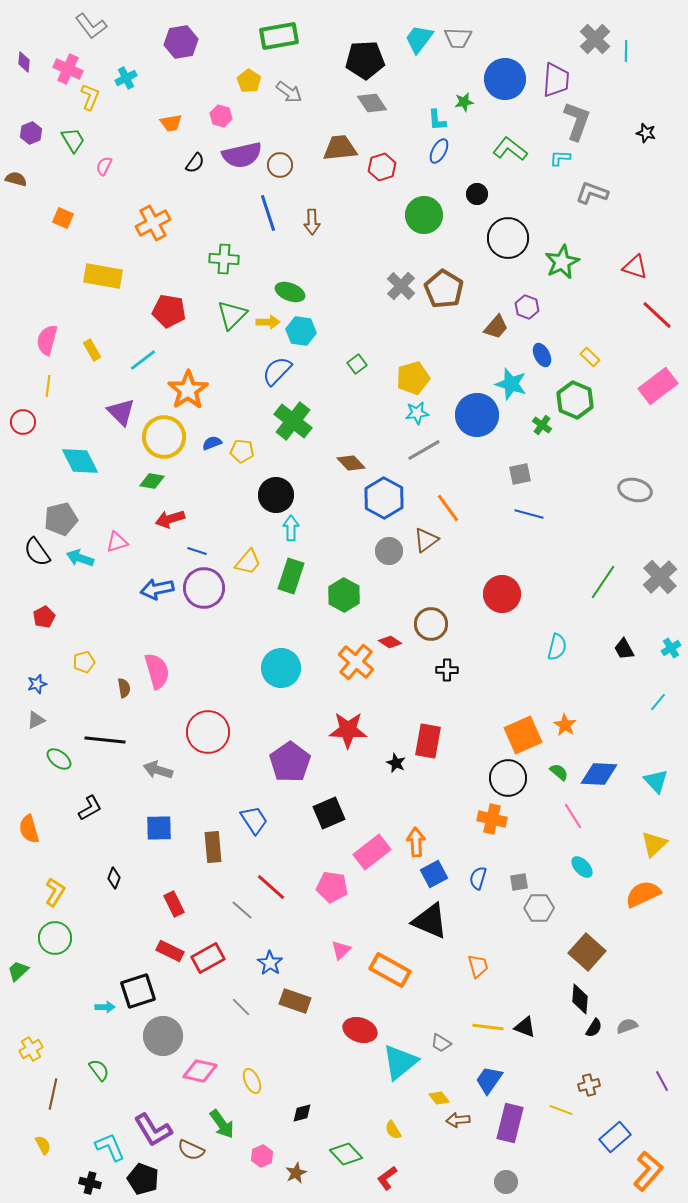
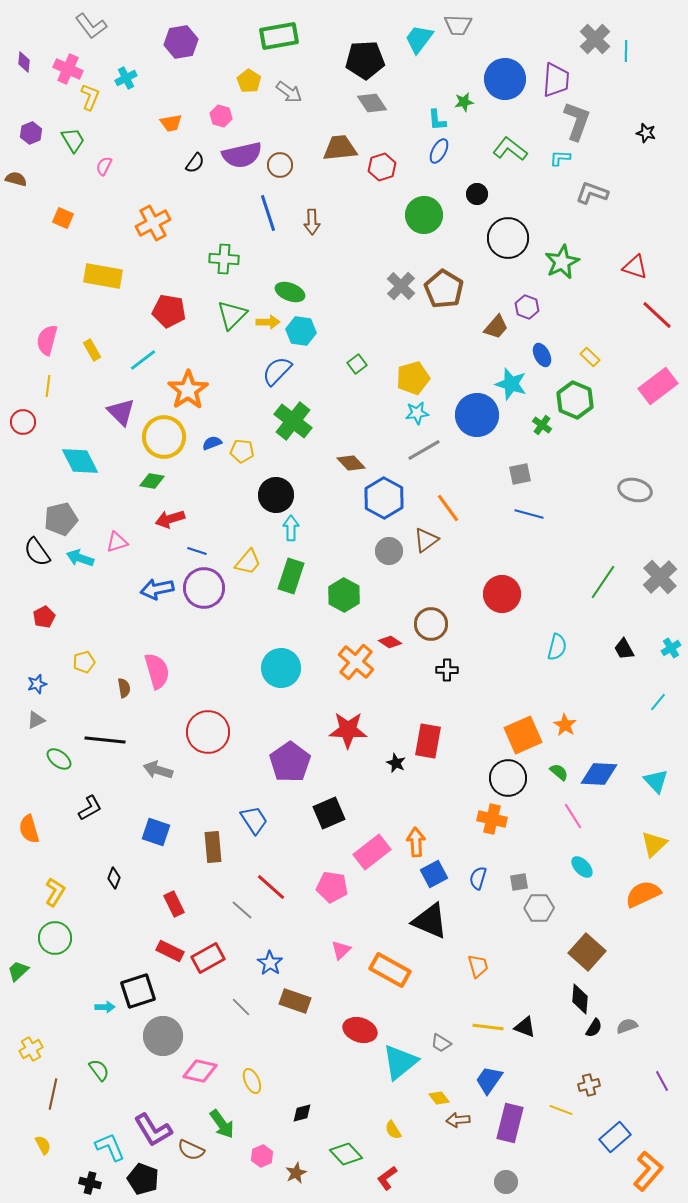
gray trapezoid at (458, 38): moved 13 px up
blue square at (159, 828): moved 3 px left, 4 px down; rotated 20 degrees clockwise
